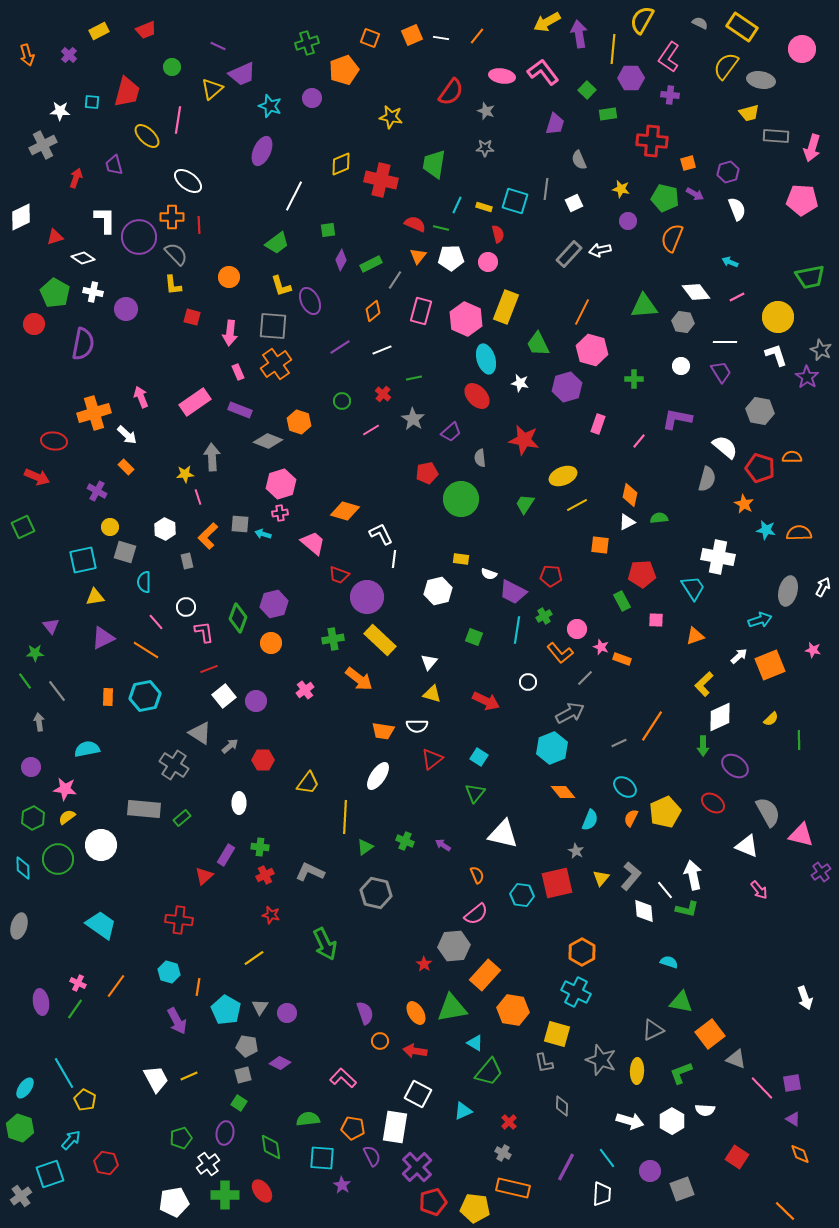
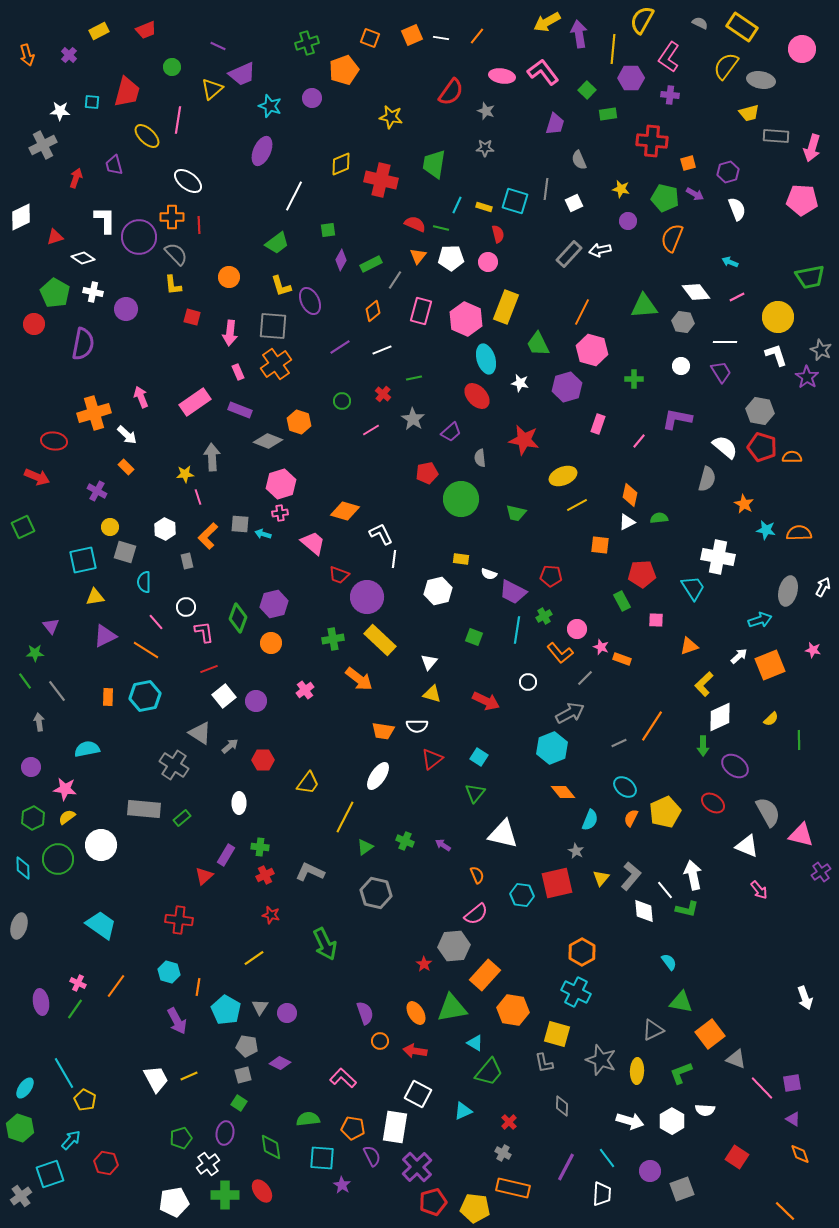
red pentagon at (760, 468): moved 2 px right, 21 px up
green trapezoid at (525, 504): moved 9 px left, 9 px down; rotated 110 degrees counterclockwise
orange triangle at (695, 636): moved 6 px left, 10 px down
purple triangle at (103, 638): moved 2 px right, 2 px up
yellow line at (345, 817): rotated 24 degrees clockwise
cyan semicircle at (669, 962): rotated 36 degrees clockwise
